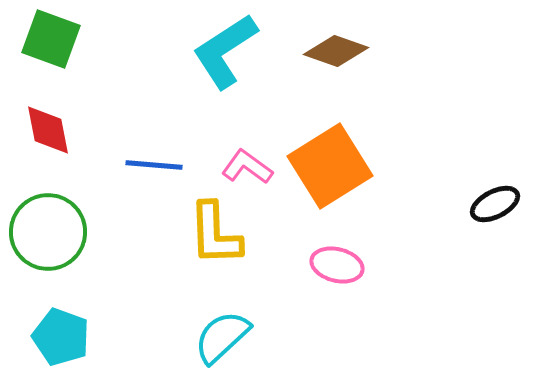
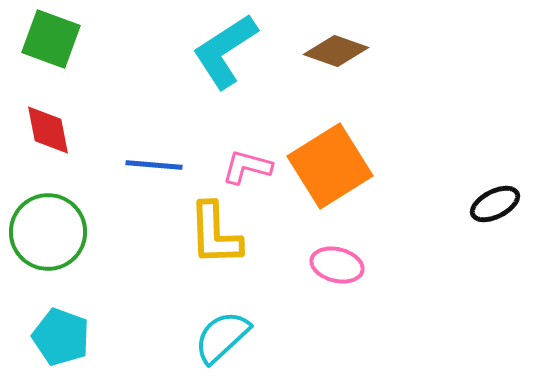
pink L-shape: rotated 21 degrees counterclockwise
